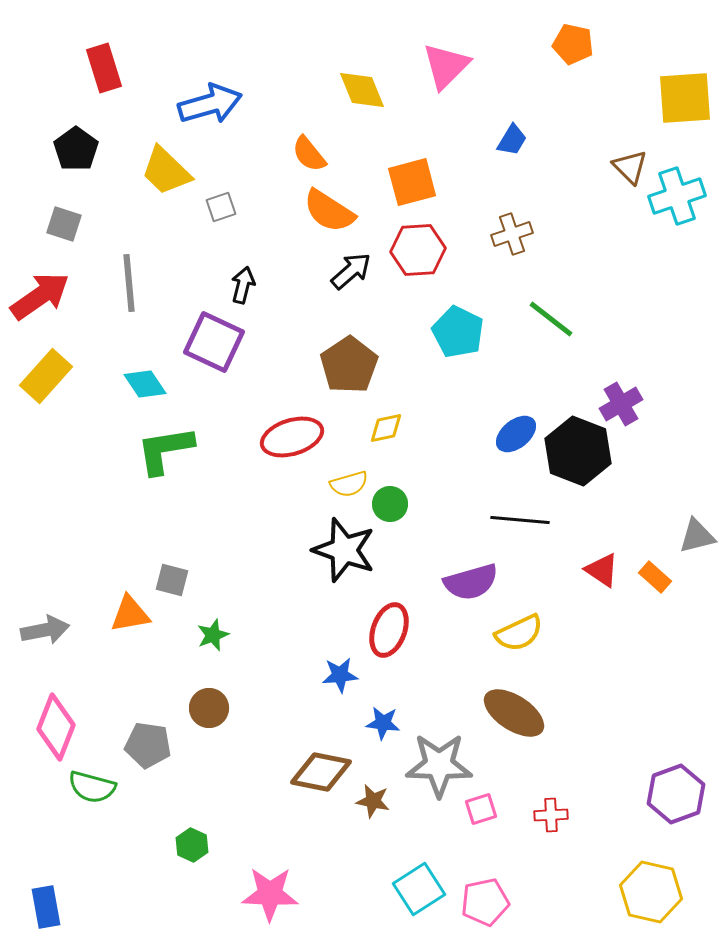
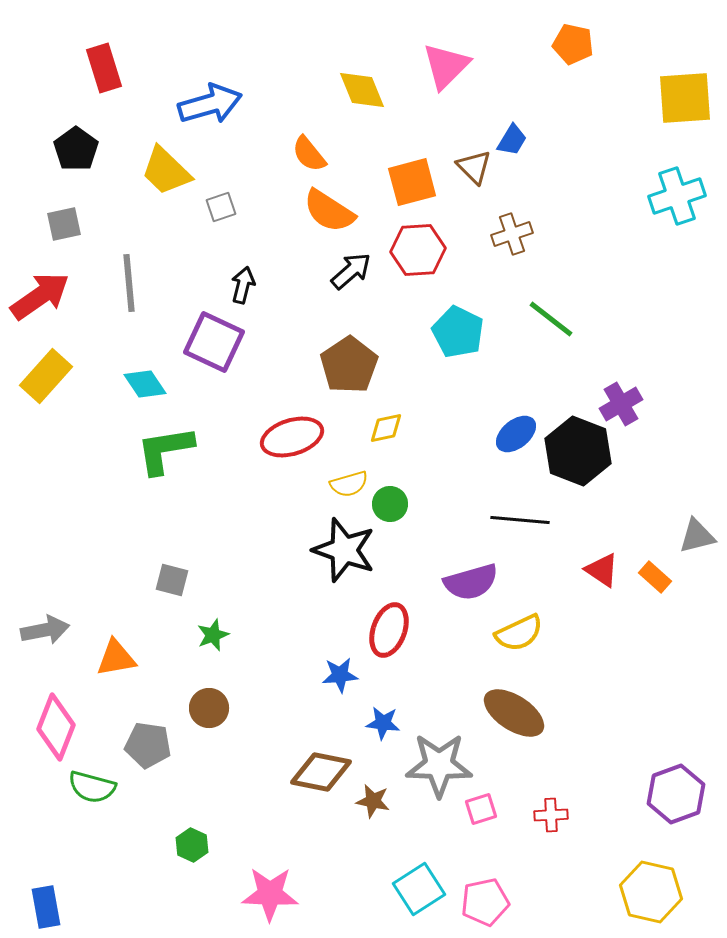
brown triangle at (630, 167): moved 156 px left
gray square at (64, 224): rotated 30 degrees counterclockwise
orange triangle at (130, 614): moved 14 px left, 44 px down
